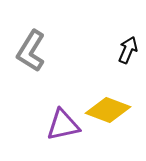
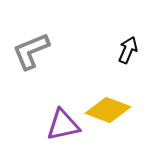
gray L-shape: rotated 36 degrees clockwise
